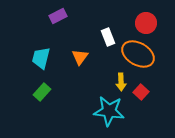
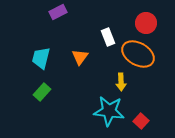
purple rectangle: moved 4 px up
red square: moved 29 px down
